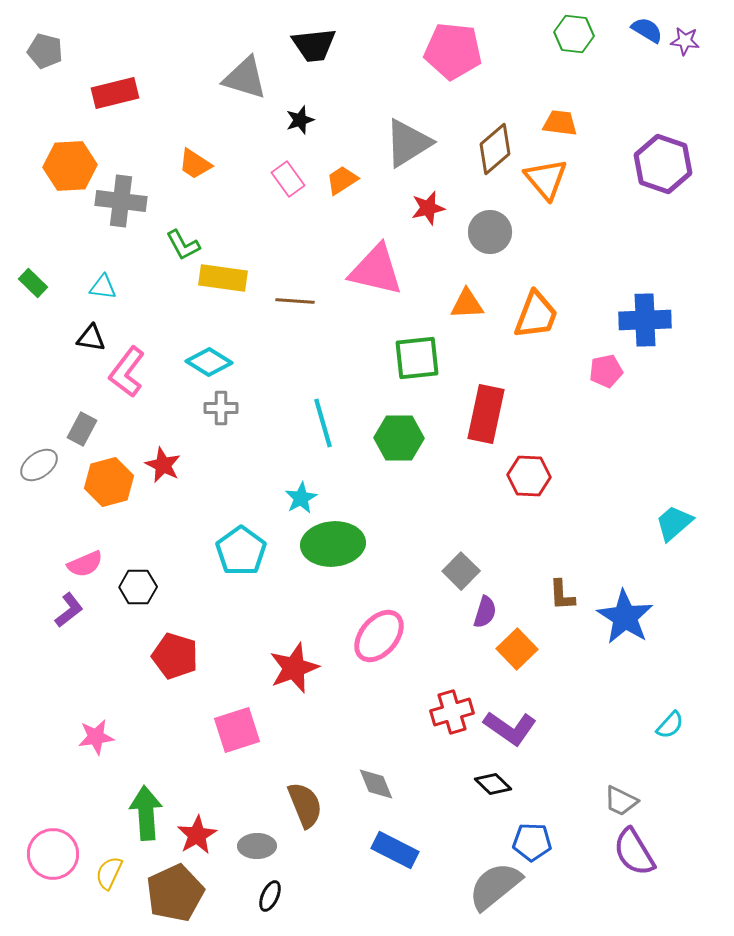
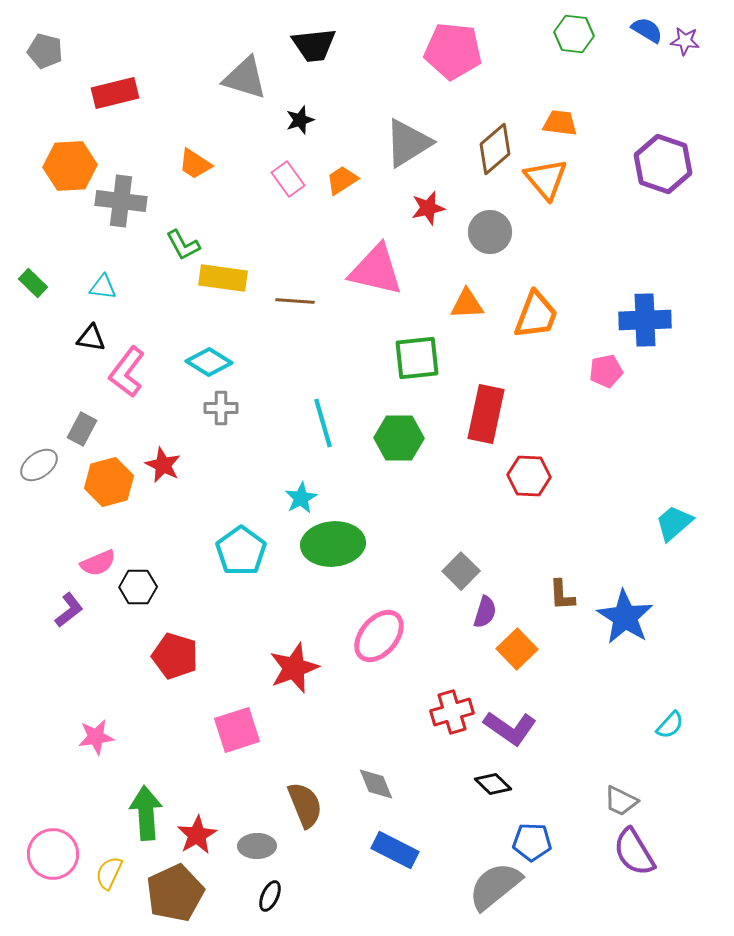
pink semicircle at (85, 564): moved 13 px right, 1 px up
